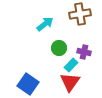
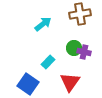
cyan arrow: moved 2 px left
green circle: moved 15 px right
cyan rectangle: moved 23 px left, 3 px up
